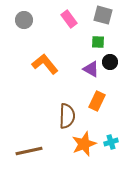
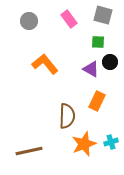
gray circle: moved 5 px right, 1 px down
